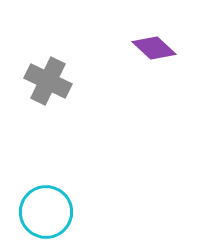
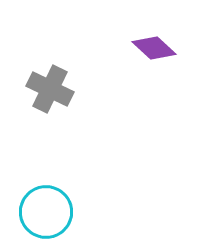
gray cross: moved 2 px right, 8 px down
